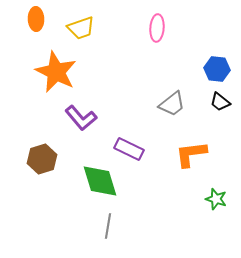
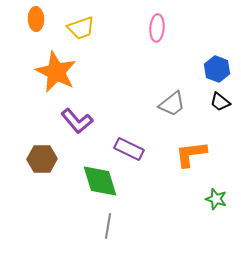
blue hexagon: rotated 15 degrees clockwise
purple L-shape: moved 4 px left, 3 px down
brown hexagon: rotated 16 degrees clockwise
